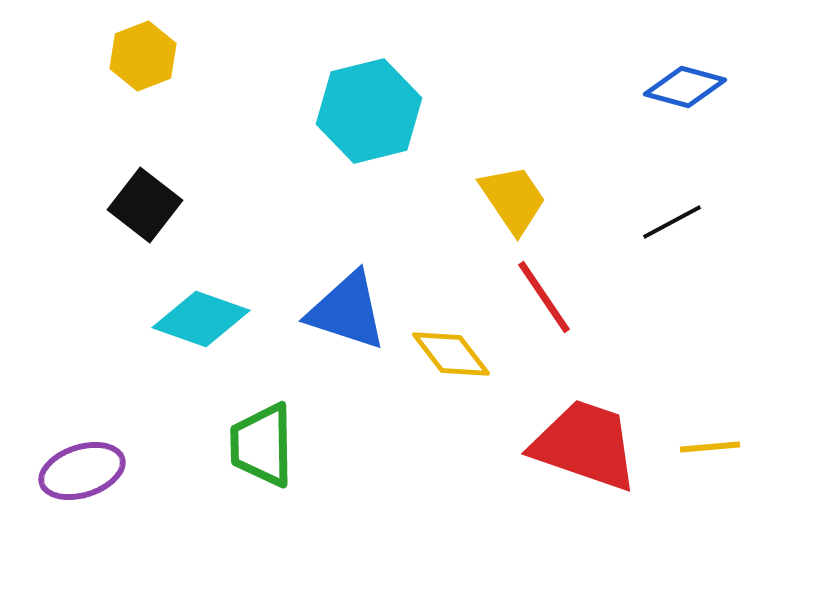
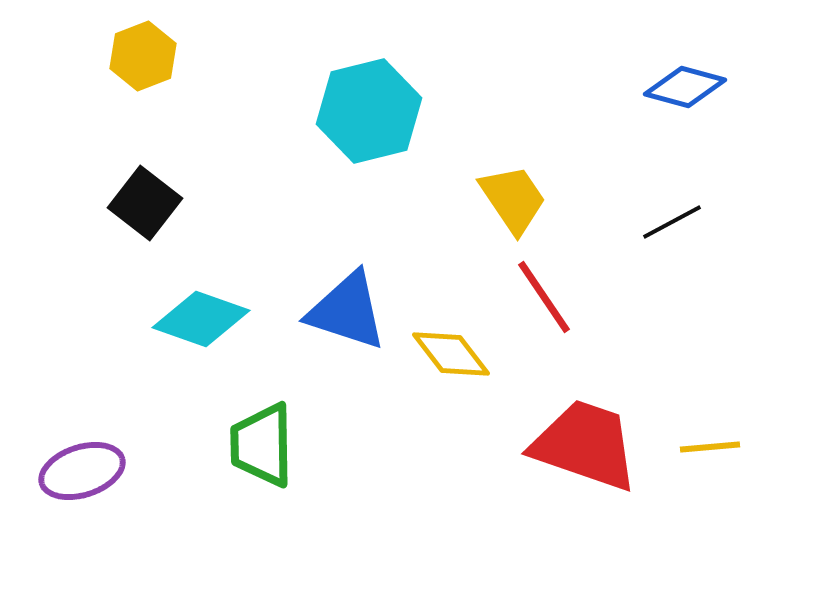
black square: moved 2 px up
